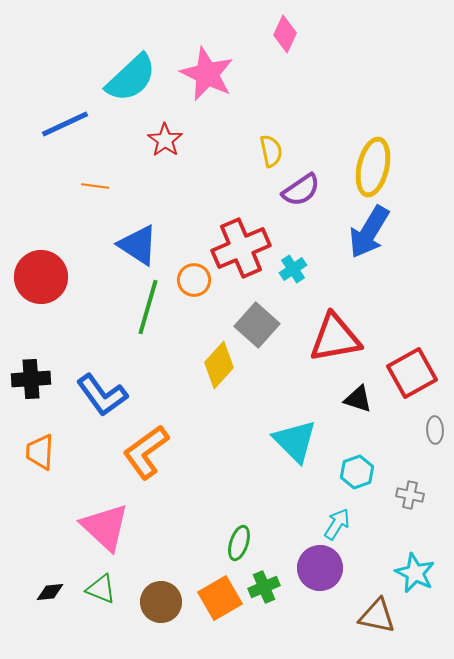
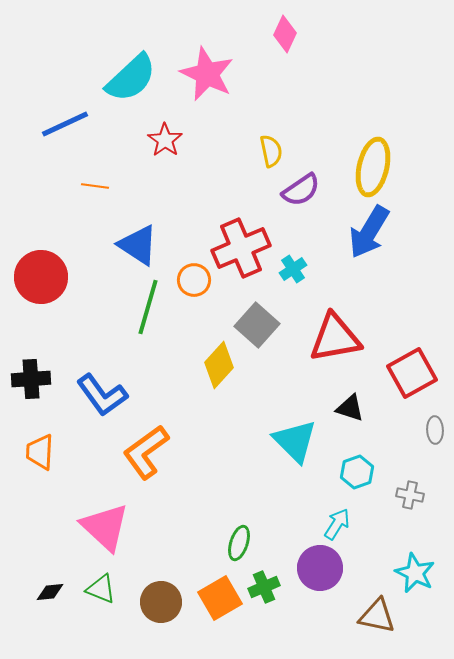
black triangle: moved 8 px left, 9 px down
